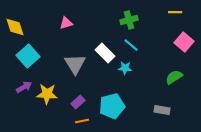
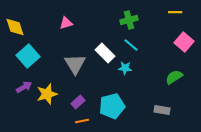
yellow star: rotated 20 degrees counterclockwise
